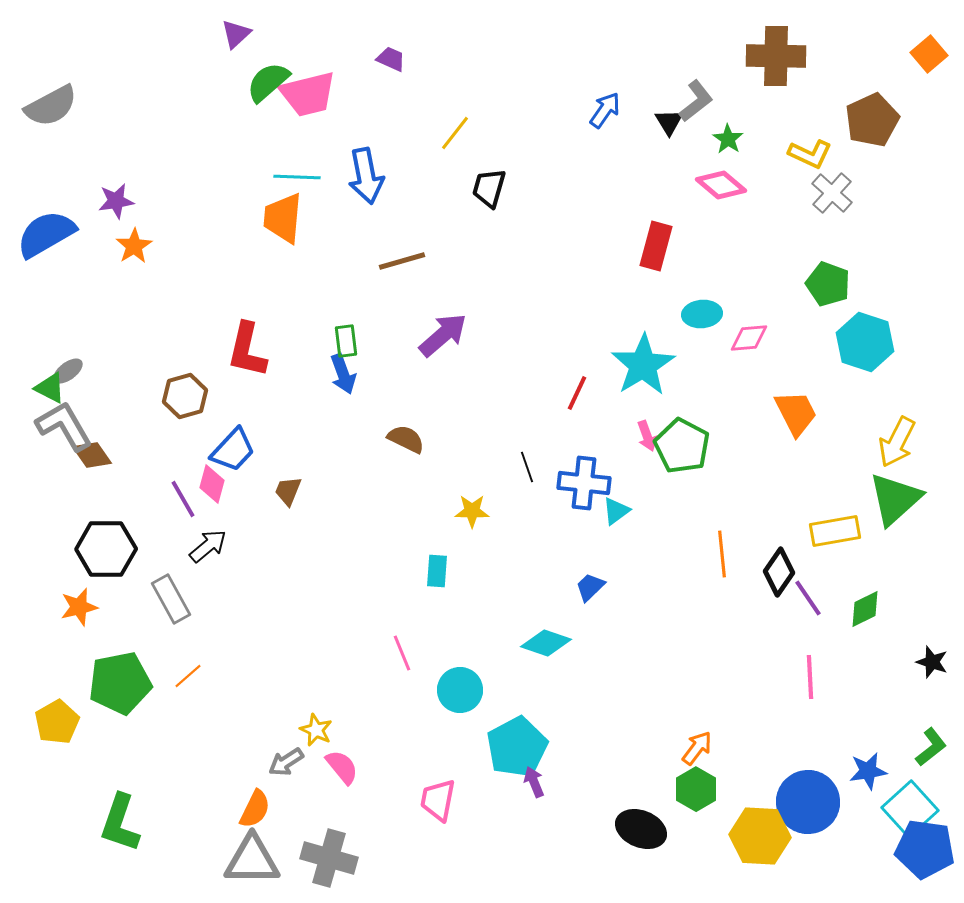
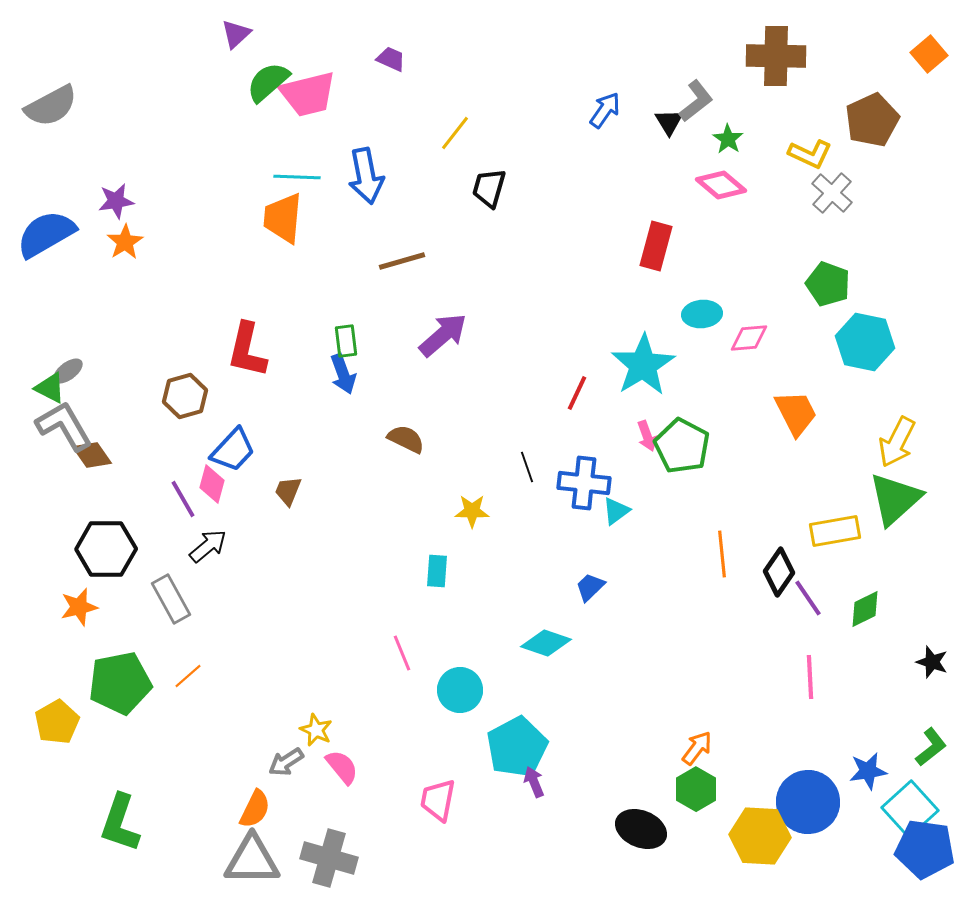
orange star at (134, 246): moved 9 px left, 4 px up
cyan hexagon at (865, 342): rotated 6 degrees counterclockwise
